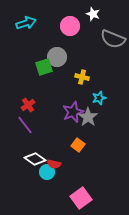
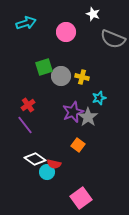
pink circle: moved 4 px left, 6 px down
gray circle: moved 4 px right, 19 px down
